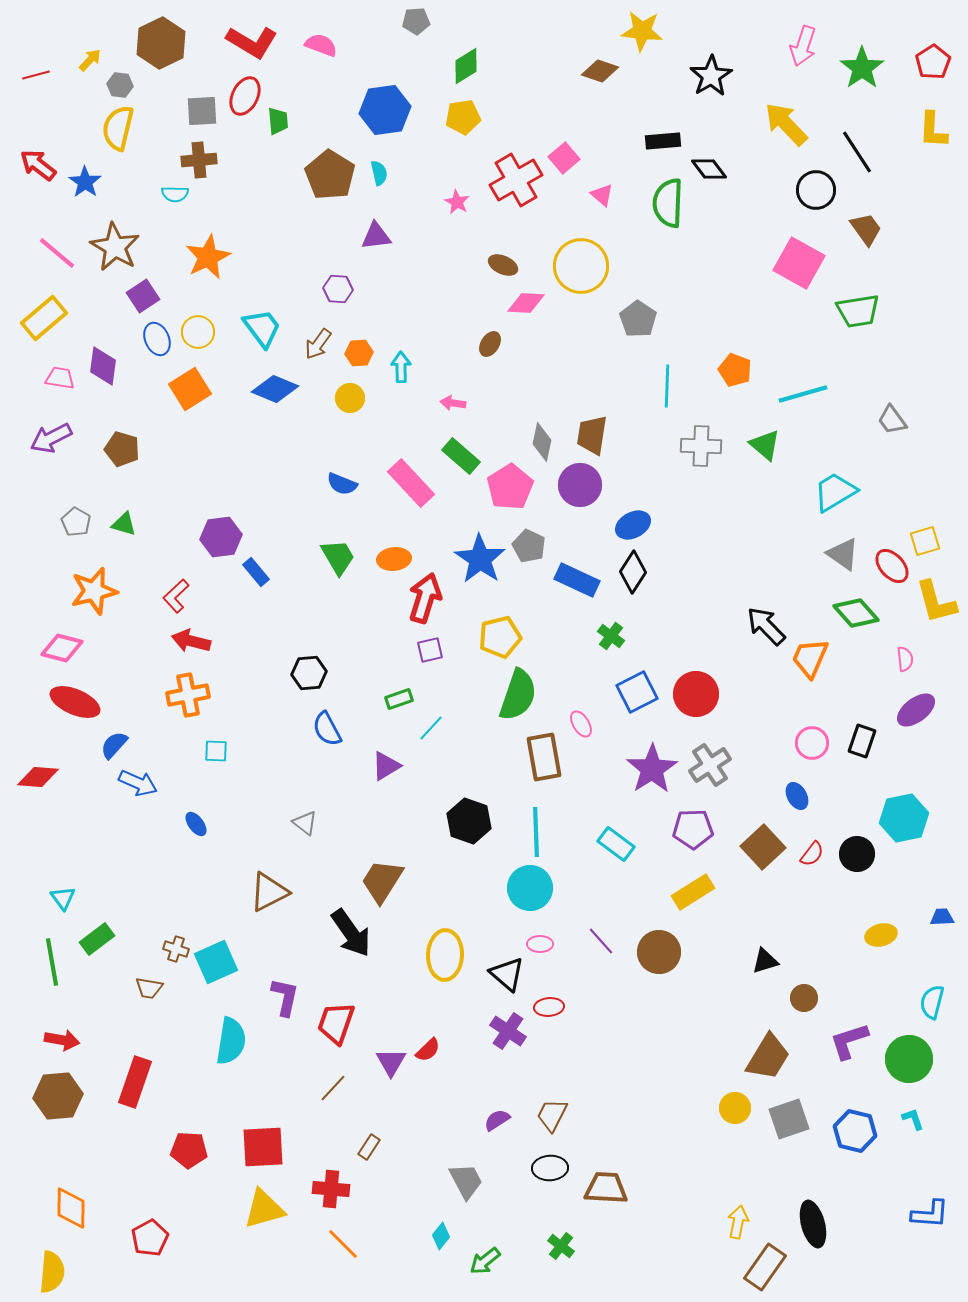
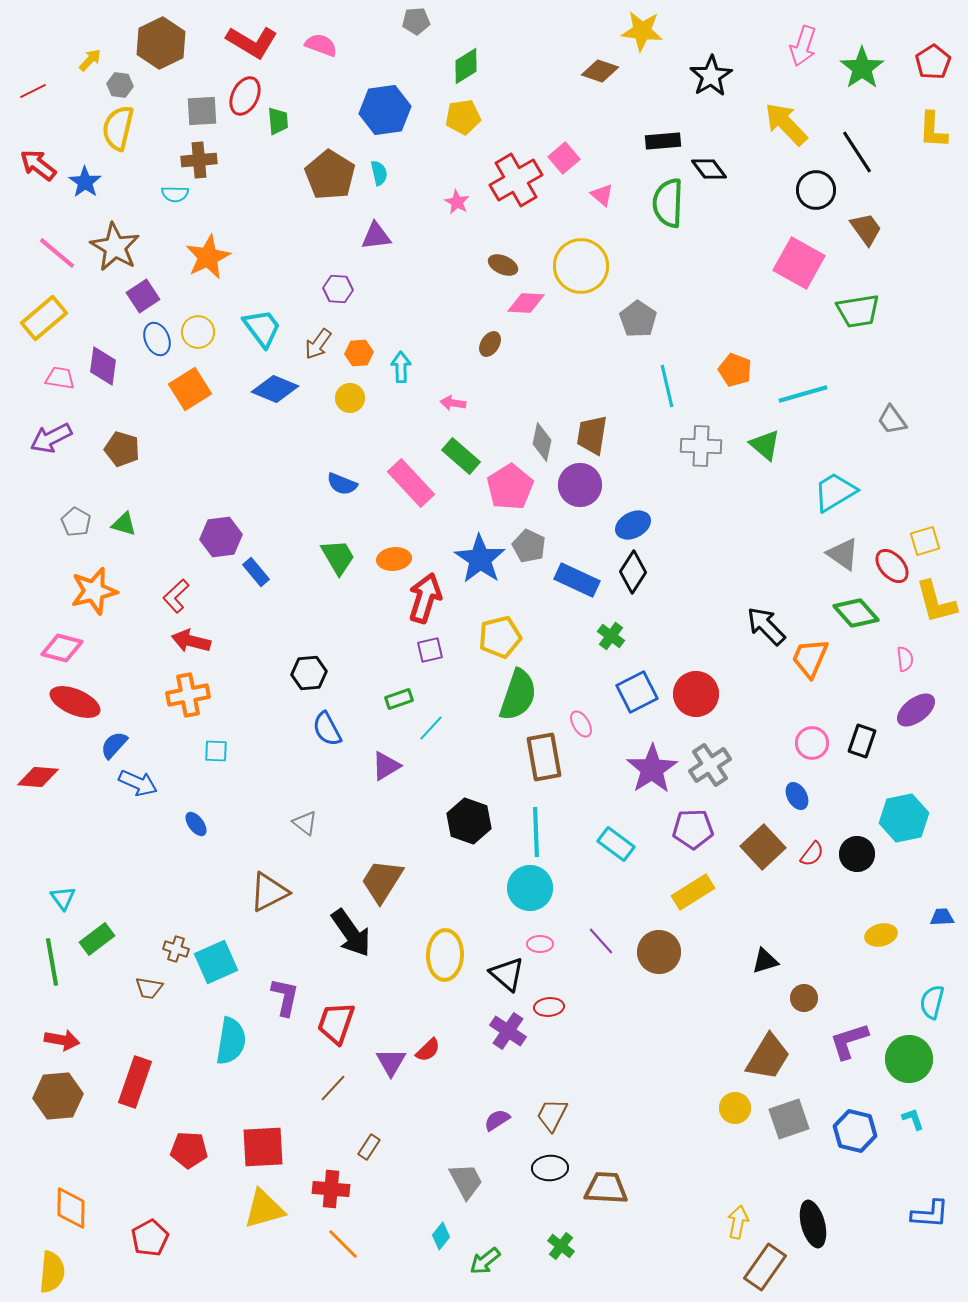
red line at (36, 75): moved 3 px left, 16 px down; rotated 12 degrees counterclockwise
cyan line at (667, 386): rotated 15 degrees counterclockwise
